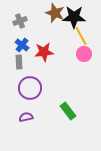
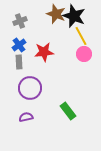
brown star: moved 1 px right, 1 px down
black star: moved 1 px up; rotated 20 degrees clockwise
blue cross: moved 3 px left; rotated 16 degrees clockwise
